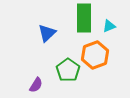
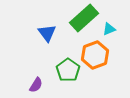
green rectangle: rotated 48 degrees clockwise
cyan triangle: moved 3 px down
blue triangle: rotated 24 degrees counterclockwise
